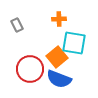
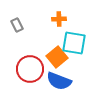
blue semicircle: moved 2 px down
